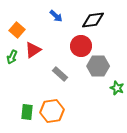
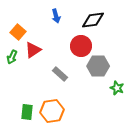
blue arrow: rotated 32 degrees clockwise
orange square: moved 1 px right, 2 px down
